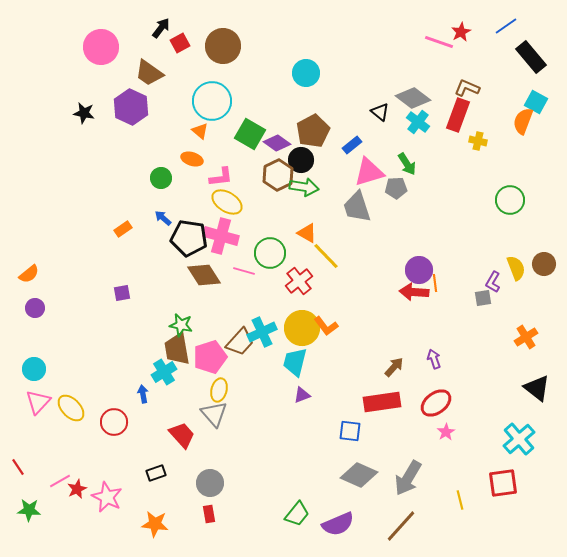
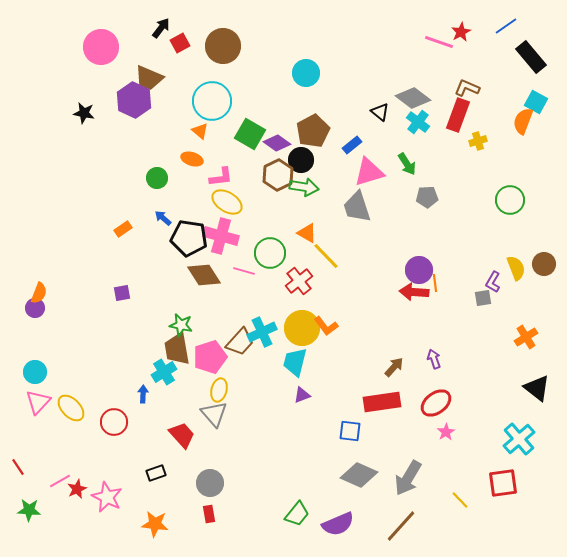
brown trapezoid at (149, 73): moved 5 px down; rotated 12 degrees counterclockwise
purple hexagon at (131, 107): moved 3 px right, 7 px up
yellow cross at (478, 141): rotated 30 degrees counterclockwise
green circle at (161, 178): moved 4 px left
gray pentagon at (396, 188): moved 31 px right, 9 px down
orange semicircle at (29, 274): moved 10 px right, 19 px down; rotated 30 degrees counterclockwise
cyan circle at (34, 369): moved 1 px right, 3 px down
blue arrow at (143, 394): rotated 12 degrees clockwise
yellow line at (460, 500): rotated 30 degrees counterclockwise
